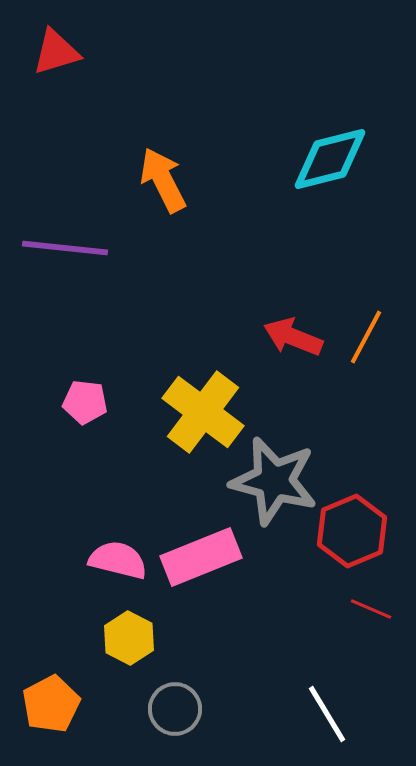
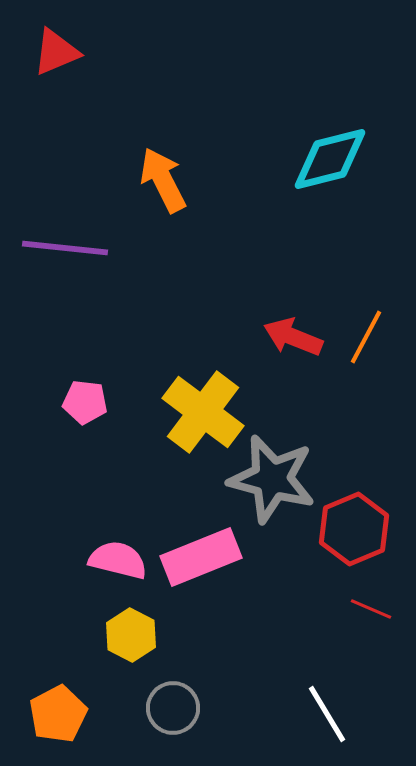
red triangle: rotated 6 degrees counterclockwise
gray star: moved 2 px left, 2 px up
red hexagon: moved 2 px right, 2 px up
yellow hexagon: moved 2 px right, 3 px up
orange pentagon: moved 7 px right, 10 px down
gray circle: moved 2 px left, 1 px up
